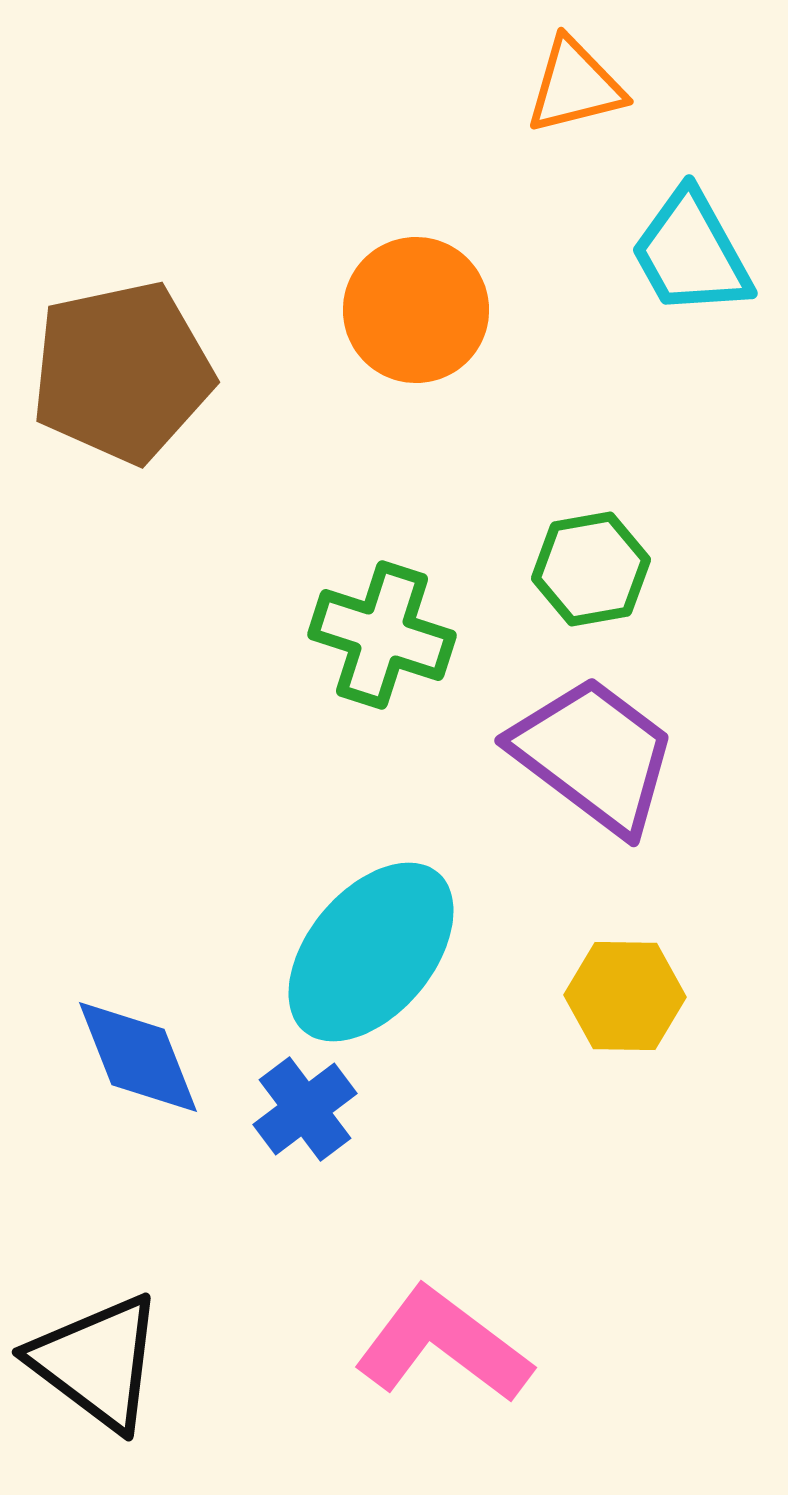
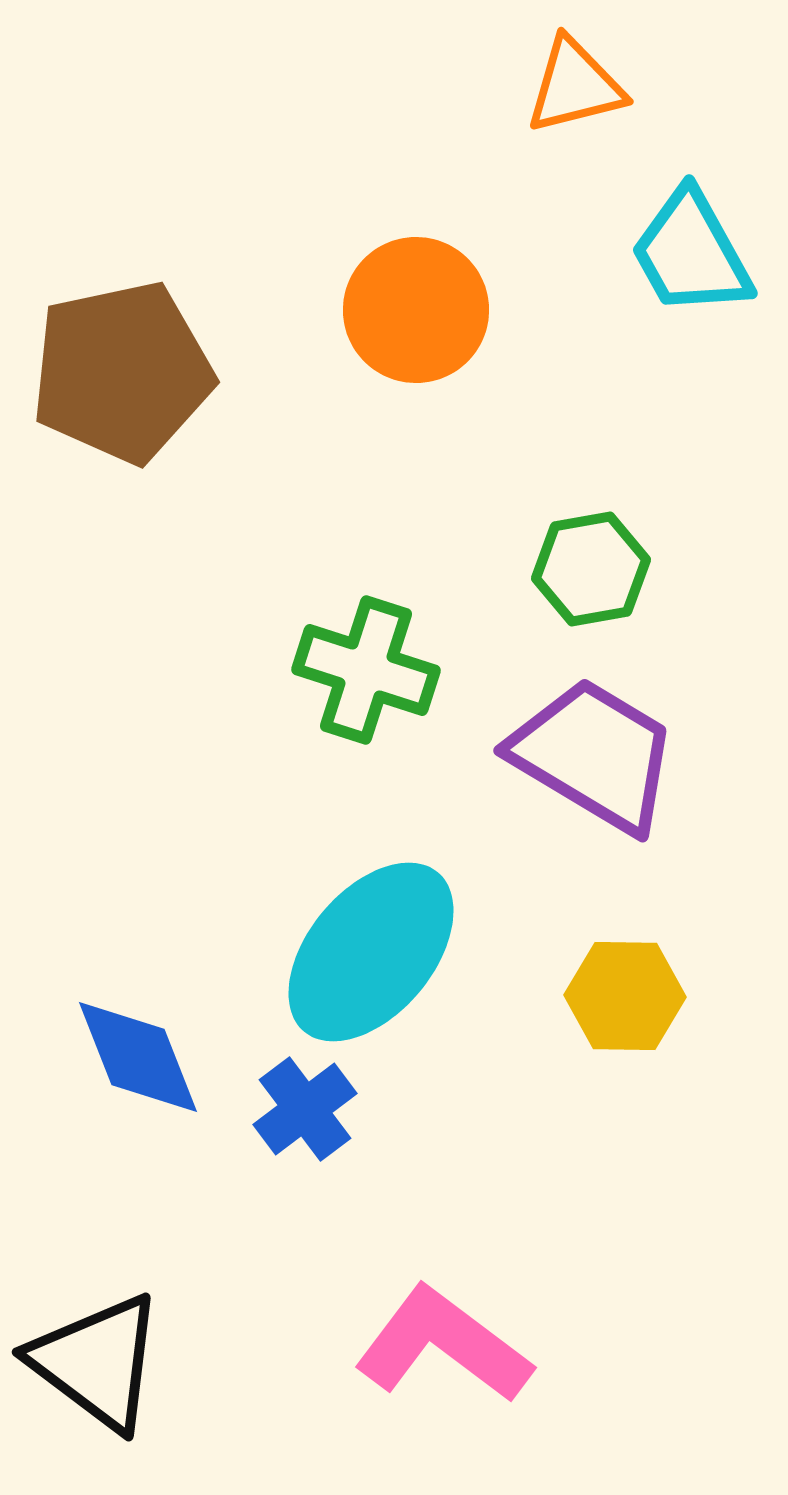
green cross: moved 16 px left, 35 px down
purple trapezoid: rotated 6 degrees counterclockwise
